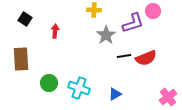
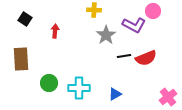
purple L-shape: moved 1 px right, 2 px down; rotated 45 degrees clockwise
cyan cross: rotated 20 degrees counterclockwise
